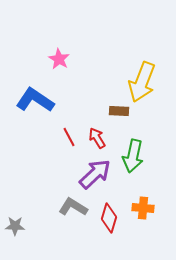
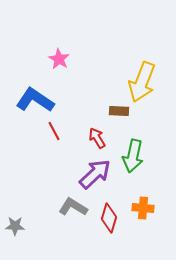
red line: moved 15 px left, 6 px up
